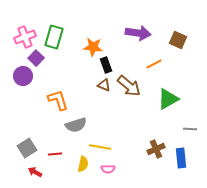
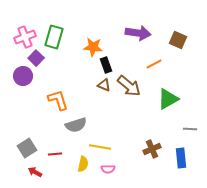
brown cross: moved 4 px left
